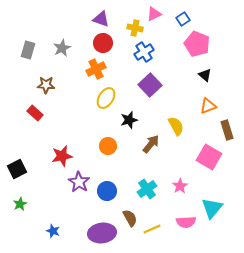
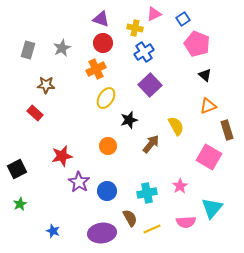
cyan cross: moved 4 px down; rotated 24 degrees clockwise
